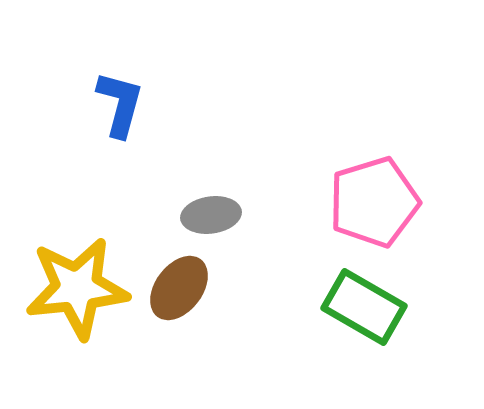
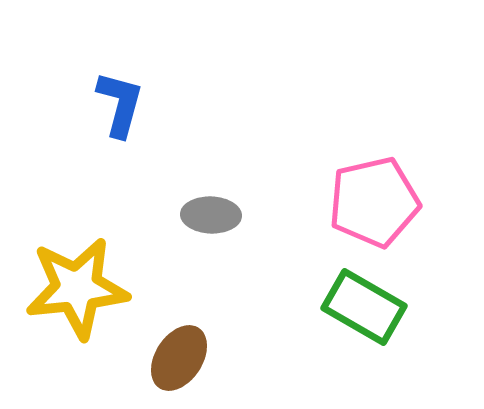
pink pentagon: rotated 4 degrees clockwise
gray ellipse: rotated 10 degrees clockwise
brown ellipse: moved 70 px down; rotated 4 degrees counterclockwise
